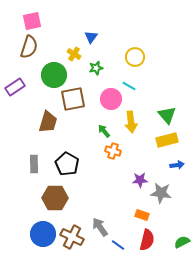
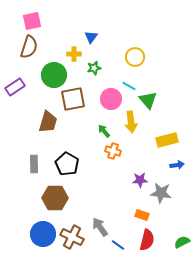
yellow cross: rotated 32 degrees counterclockwise
green star: moved 2 px left
green triangle: moved 19 px left, 15 px up
